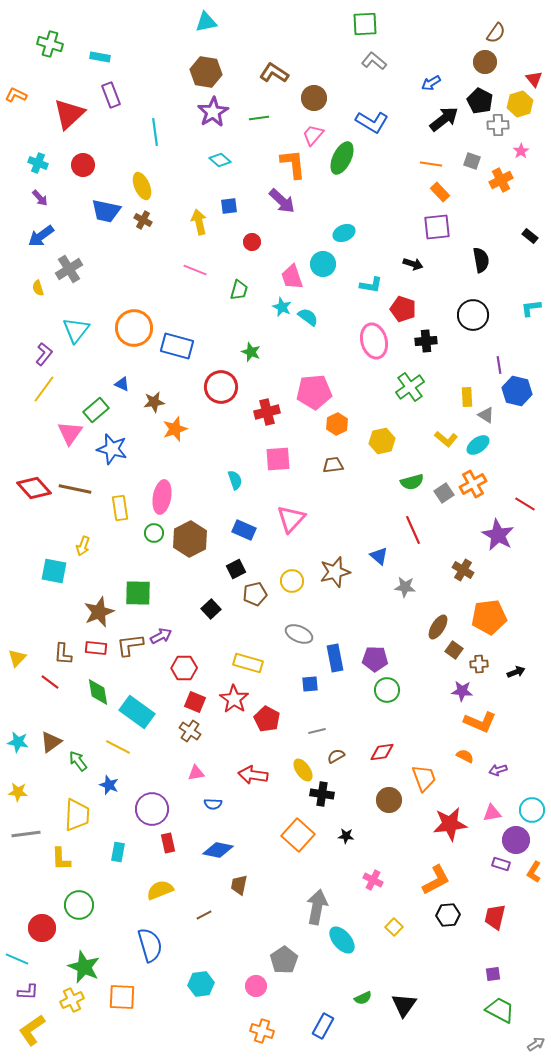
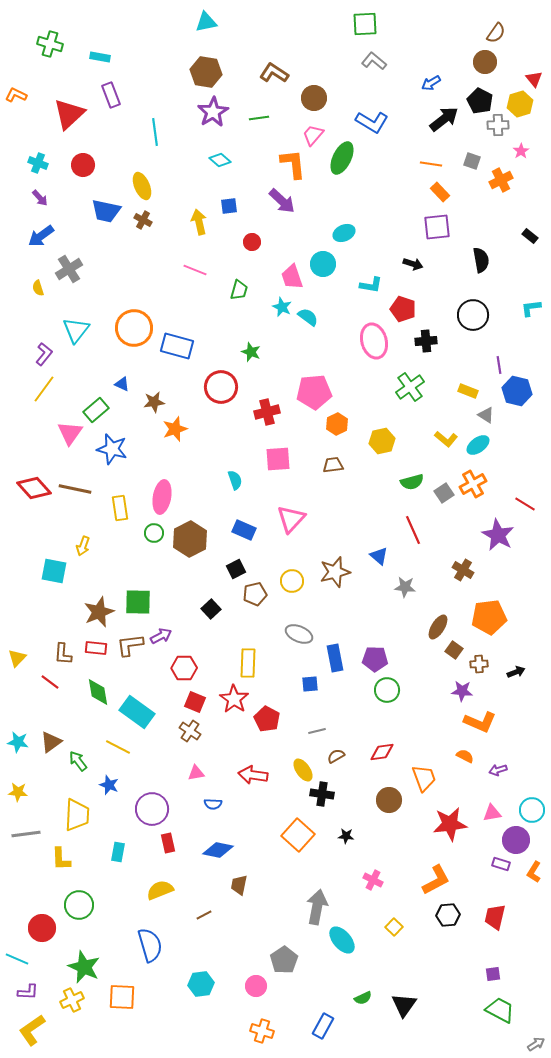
yellow rectangle at (467, 397): moved 1 px right, 6 px up; rotated 66 degrees counterclockwise
green square at (138, 593): moved 9 px down
yellow rectangle at (248, 663): rotated 76 degrees clockwise
